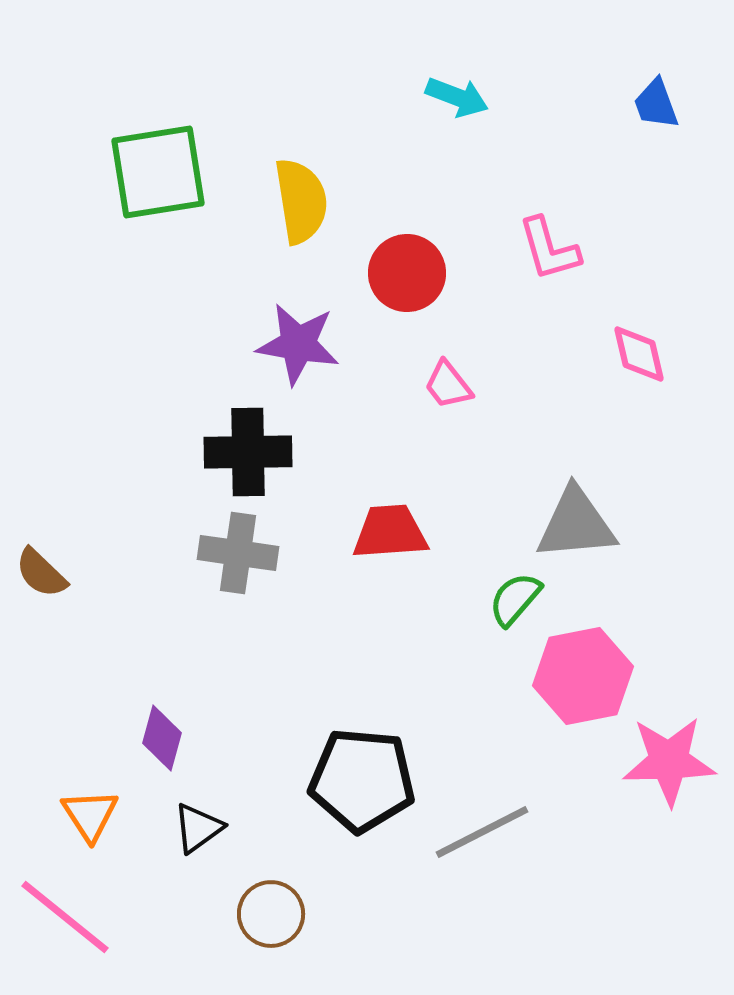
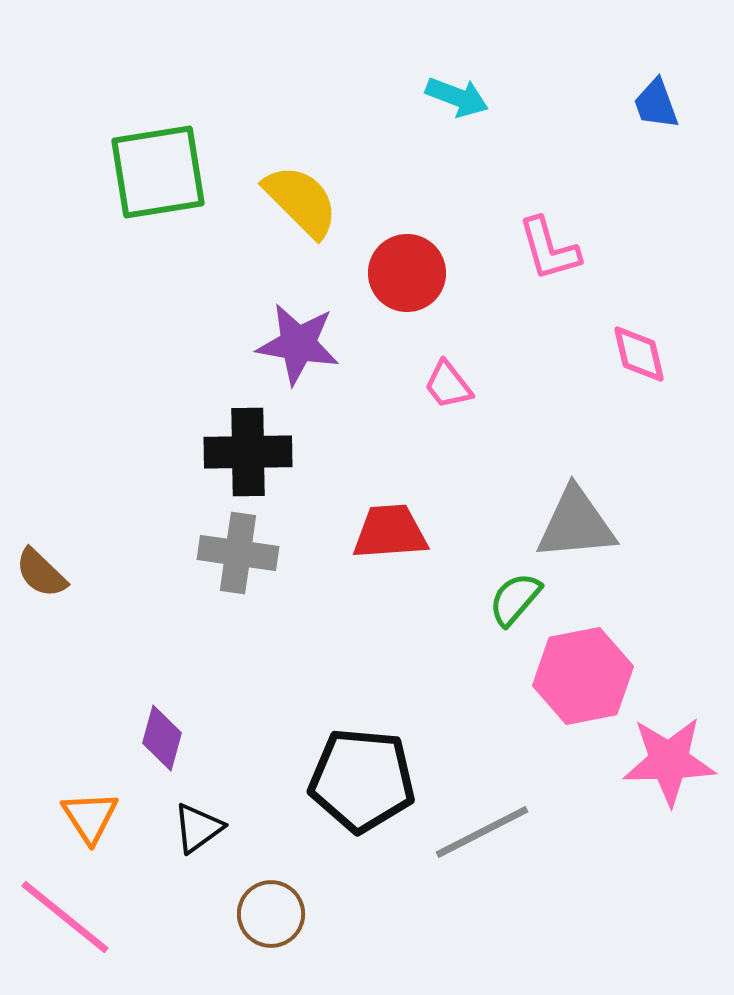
yellow semicircle: rotated 36 degrees counterclockwise
orange triangle: moved 2 px down
